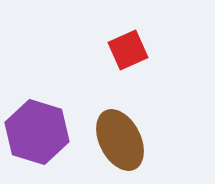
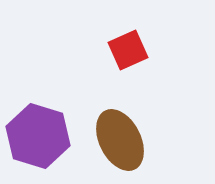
purple hexagon: moved 1 px right, 4 px down
